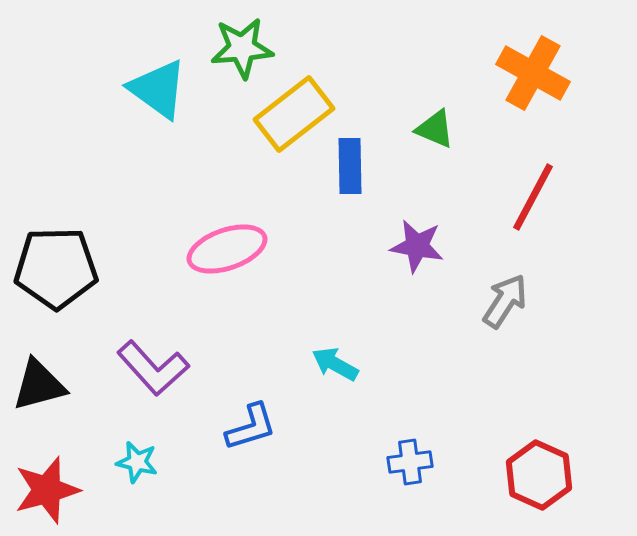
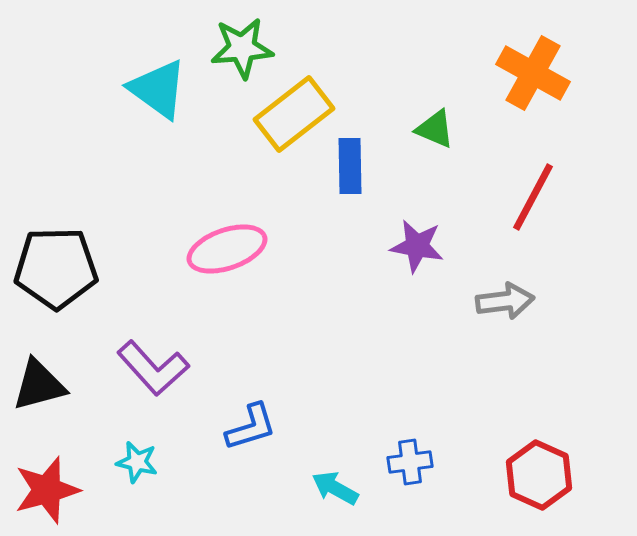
gray arrow: rotated 50 degrees clockwise
cyan arrow: moved 124 px down
